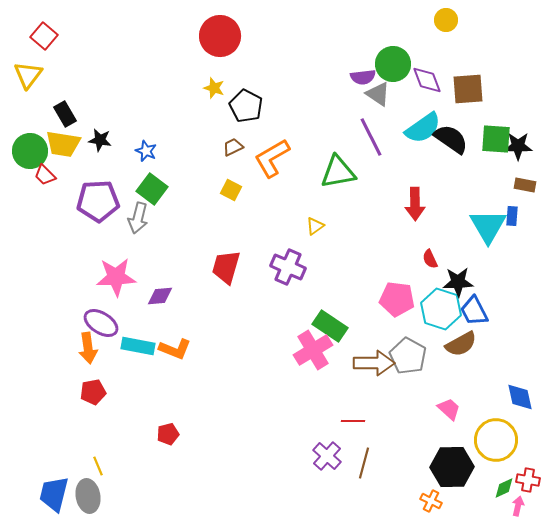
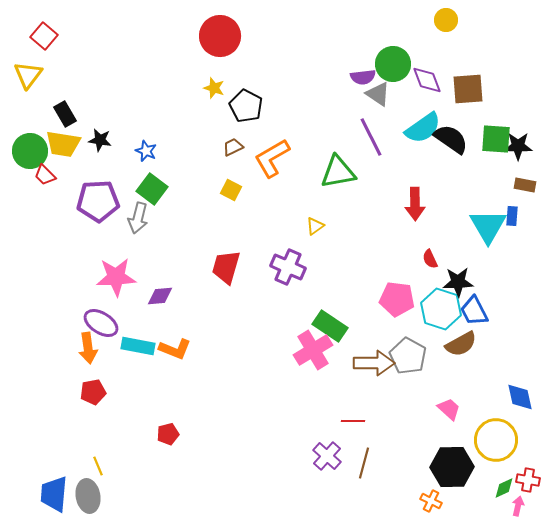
blue trapezoid at (54, 494): rotated 9 degrees counterclockwise
